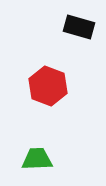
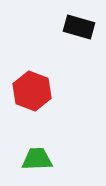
red hexagon: moved 16 px left, 5 px down
